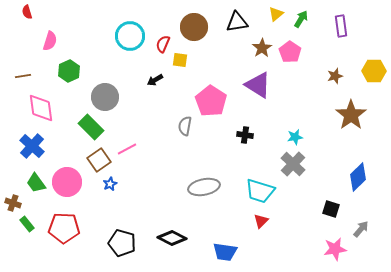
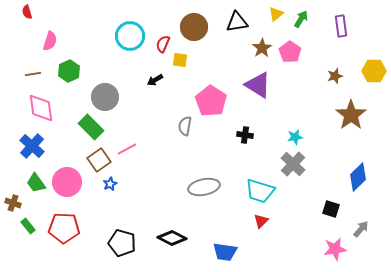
brown line at (23, 76): moved 10 px right, 2 px up
green rectangle at (27, 224): moved 1 px right, 2 px down
